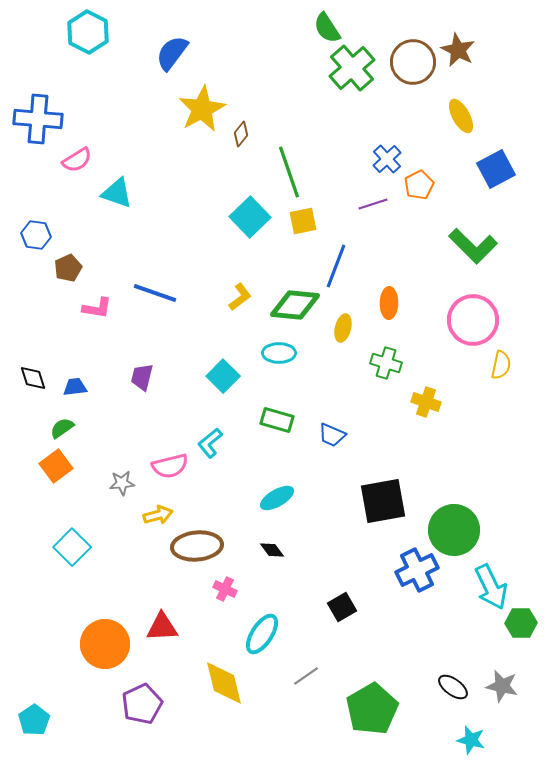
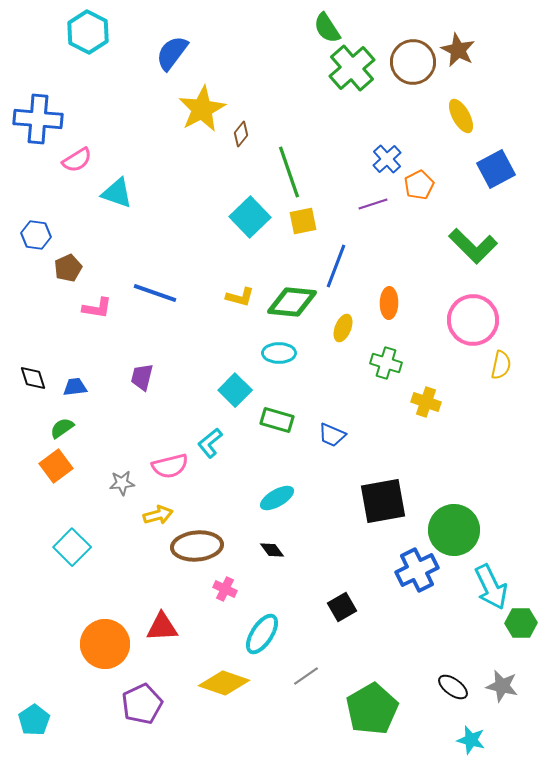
yellow L-shape at (240, 297): rotated 52 degrees clockwise
green diamond at (295, 305): moved 3 px left, 3 px up
yellow ellipse at (343, 328): rotated 8 degrees clockwise
cyan square at (223, 376): moved 12 px right, 14 px down
yellow diamond at (224, 683): rotated 57 degrees counterclockwise
